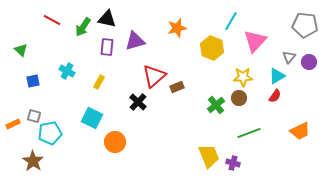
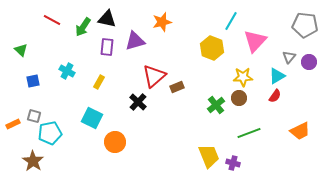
orange star: moved 15 px left, 6 px up
